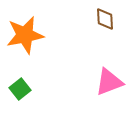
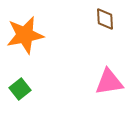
pink triangle: rotated 12 degrees clockwise
